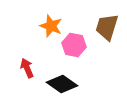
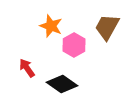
brown trapezoid: rotated 12 degrees clockwise
pink hexagon: rotated 20 degrees clockwise
red arrow: rotated 12 degrees counterclockwise
